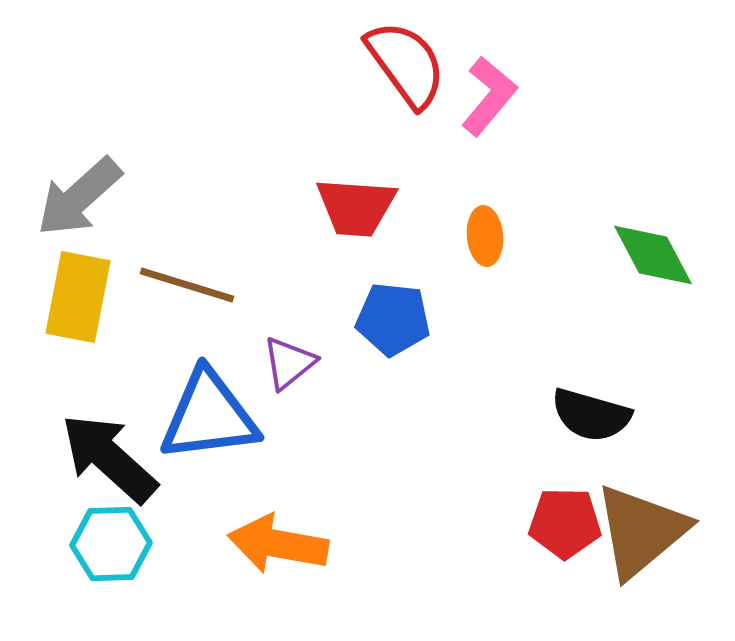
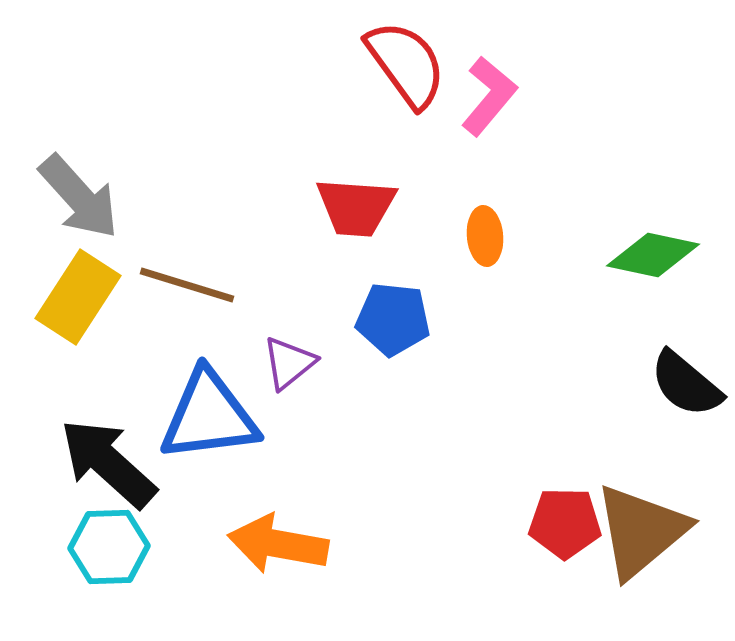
gray arrow: rotated 90 degrees counterclockwise
green diamond: rotated 50 degrees counterclockwise
yellow rectangle: rotated 22 degrees clockwise
black semicircle: moved 95 px right, 31 px up; rotated 24 degrees clockwise
black arrow: moved 1 px left, 5 px down
cyan hexagon: moved 2 px left, 3 px down
